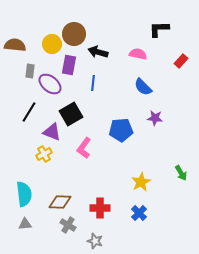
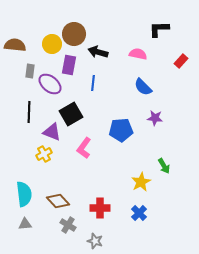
black line: rotated 30 degrees counterclockwise
green arrow: moved 17 px left, 7 px up
brown diamond: moved 2 px left, 1 px up; rotated 45 degrees clockwise
